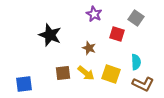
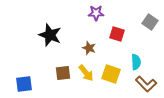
purple star: moved 2 px right, 1 px up; rotated 28 degrees counterclockwise
gray square: moved 14 px right, 4 px down
yellow arrow: rotated 12 degrees clockwise
brown L-shape: moved 3 px right; rotated 20 degrees clockwise
